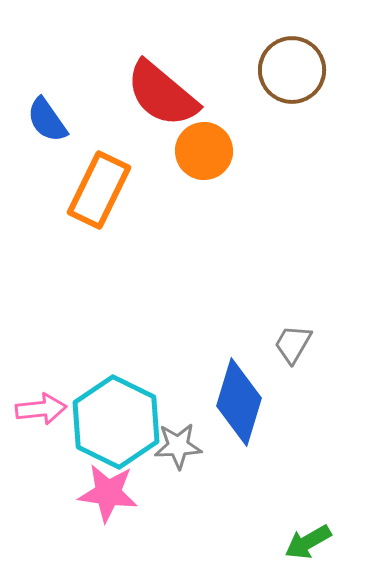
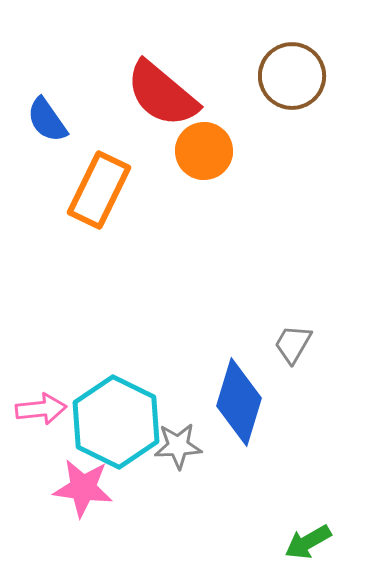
brown circle: moved 6 px down
pink star: moved 25 px left, 5 px up
